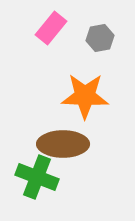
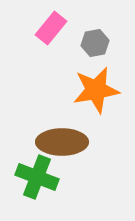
gray hexagon: moved 5 px left, 5 px down
orange star: moved 11 px right, 6 px up; rotated 12 degrees counterclockwise
brown ellipse: moved 1 px left, 2 px up
